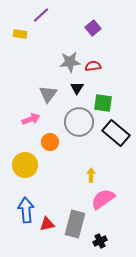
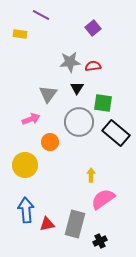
purple line: rotated 72 degrees clockwise
